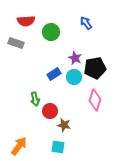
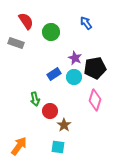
red semicircle: rotated 120 degrees counterclockwise
brown star: rotated 24 degrees clockwise
